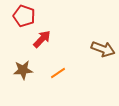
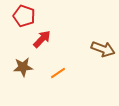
brown star: moved 3 px up
